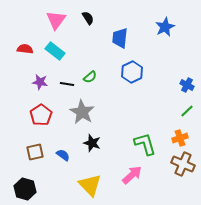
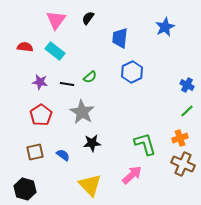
black semicircle: rotated 112 degrees counterclockwise
red semicircle: moved 2 px up
black star: rotated 24 degrees counterclockwise
